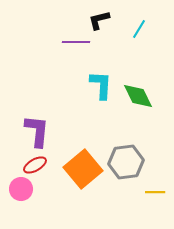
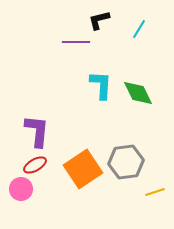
green diamond: moved 3 px up
orange square: rotated 6 degrees clockwise
yellow line: rotated 18 degrees counterclockwise
